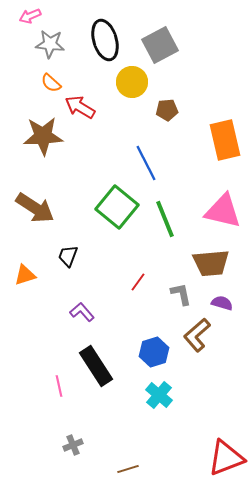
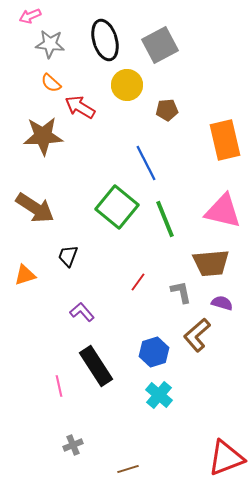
yellow circle: moved 5 px left, 3 px down
gray L-shape: moved 2 px up
